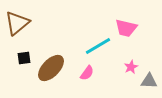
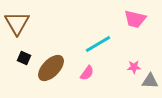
brown triangle: rotated 20 degrees counterclockwise
pink trapezoid: moved 9 px right, 9 px up
cyan line: moved 2 px up
black square: rotated 32 degrees clockwise
pink star: moved 3 px right; rotated 24 degrees clockwise
gray triangle: moved 1 px right
